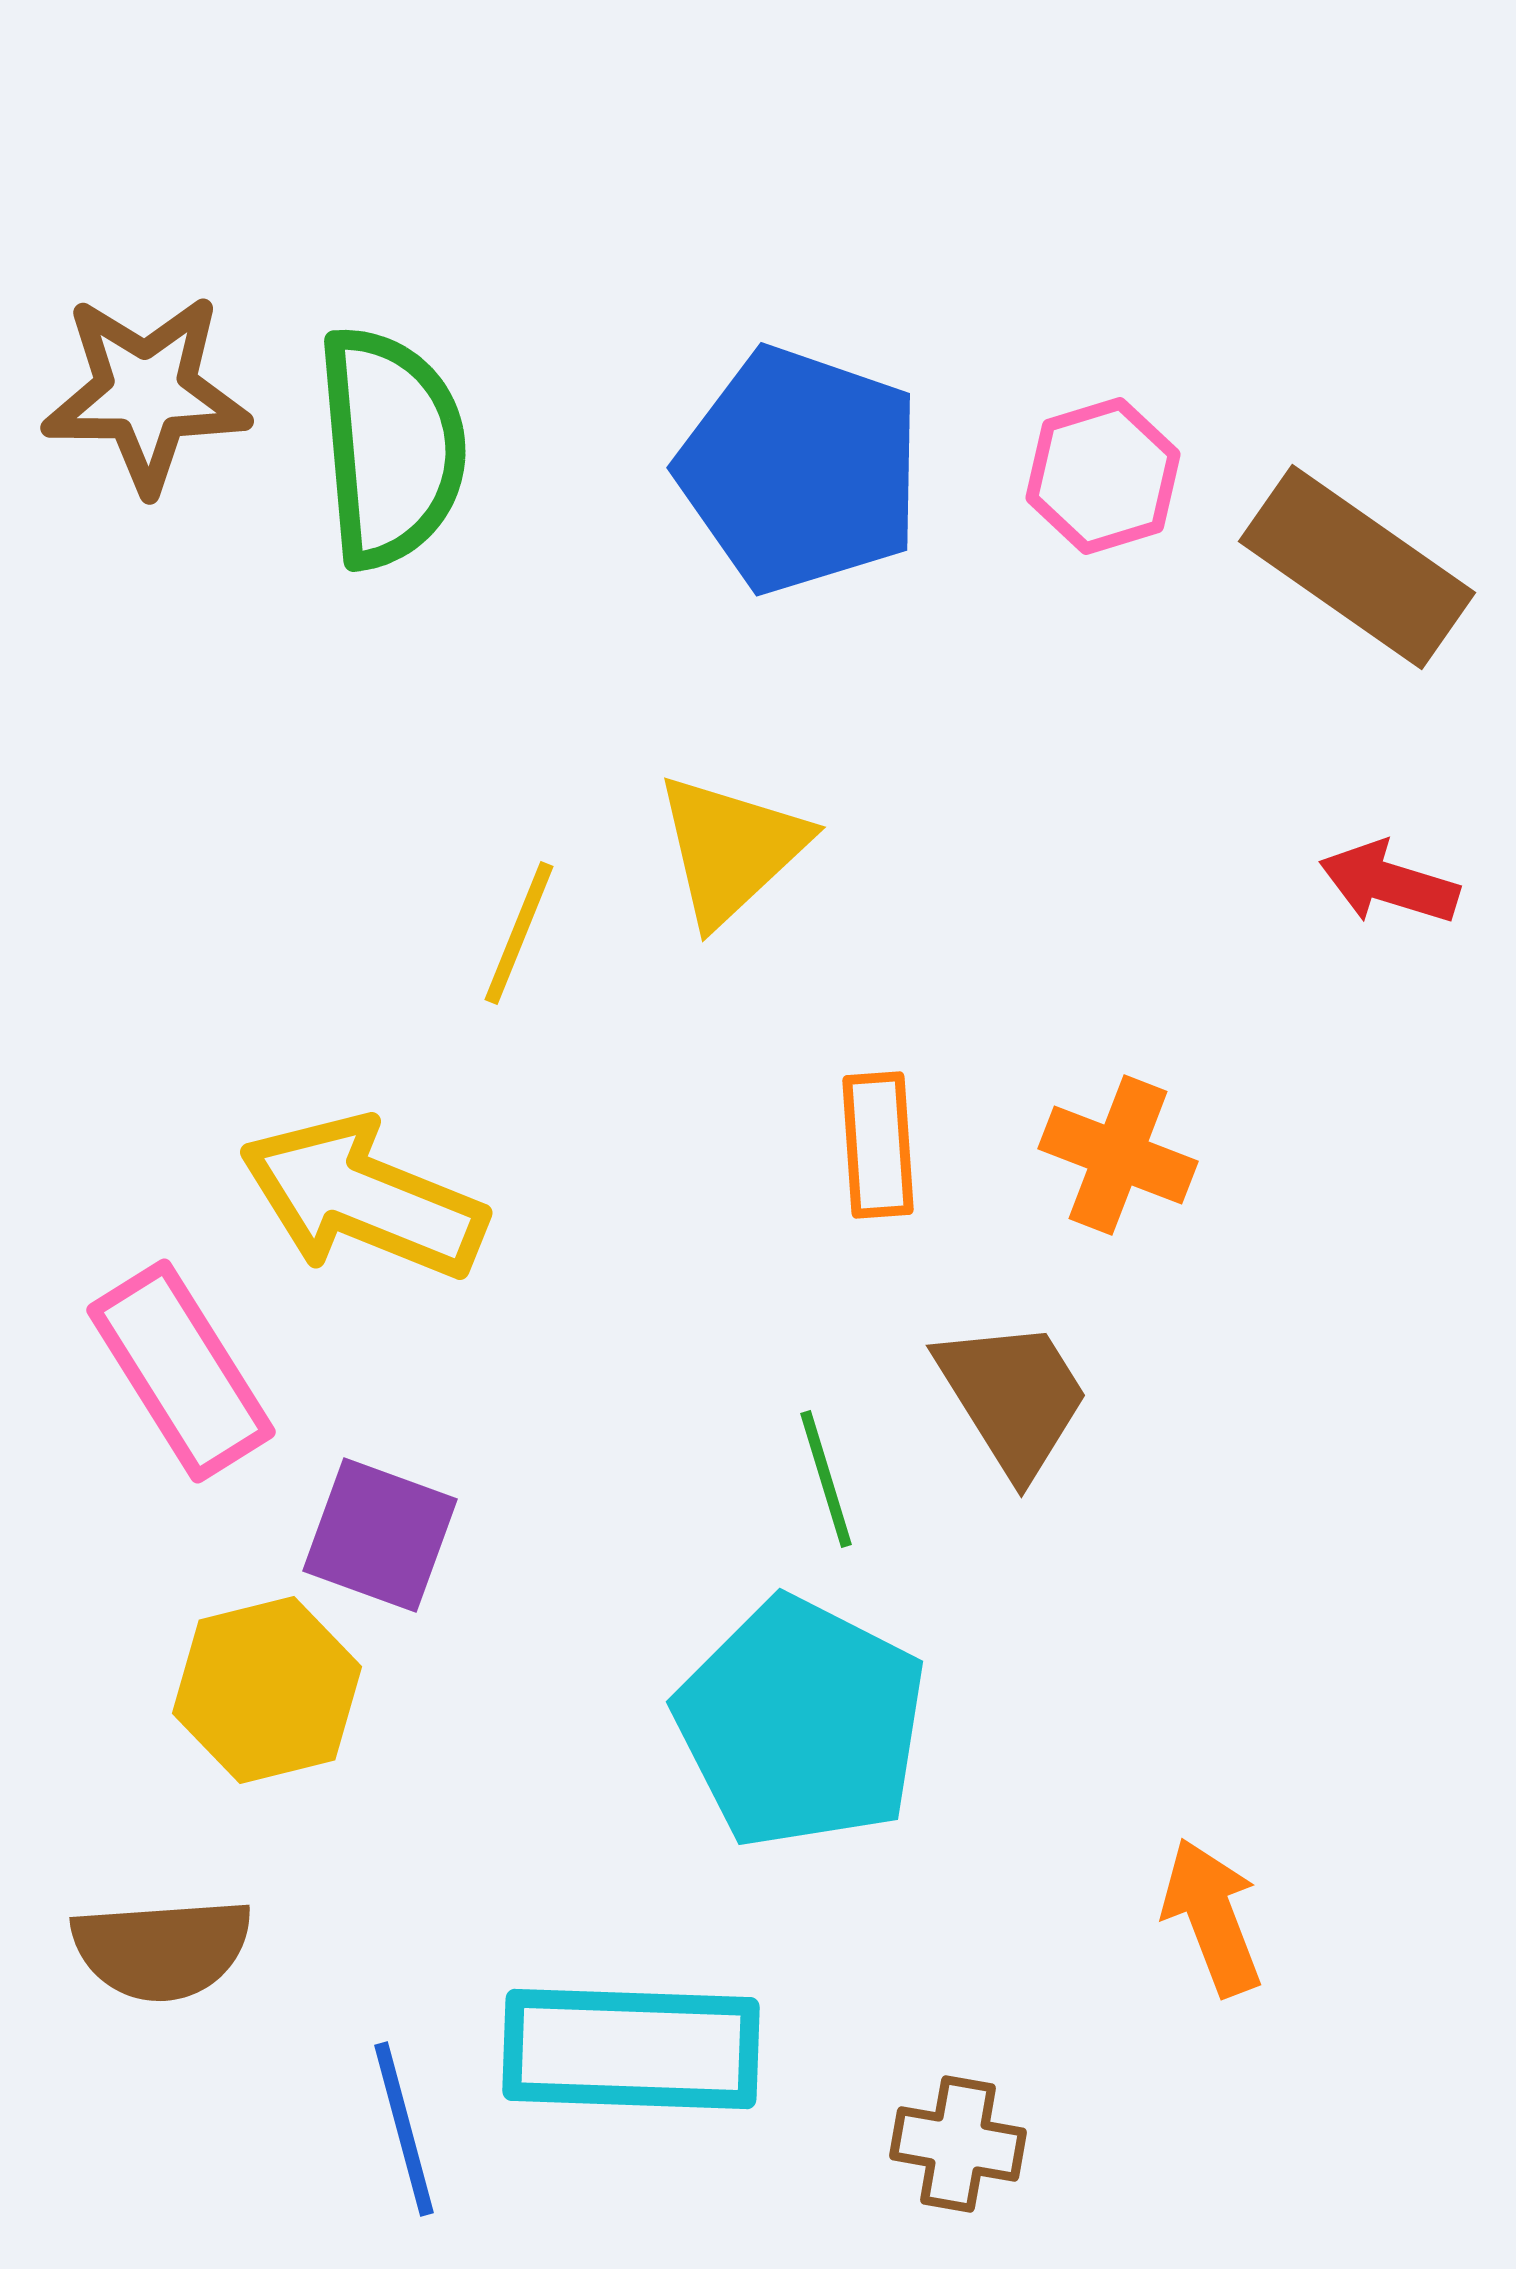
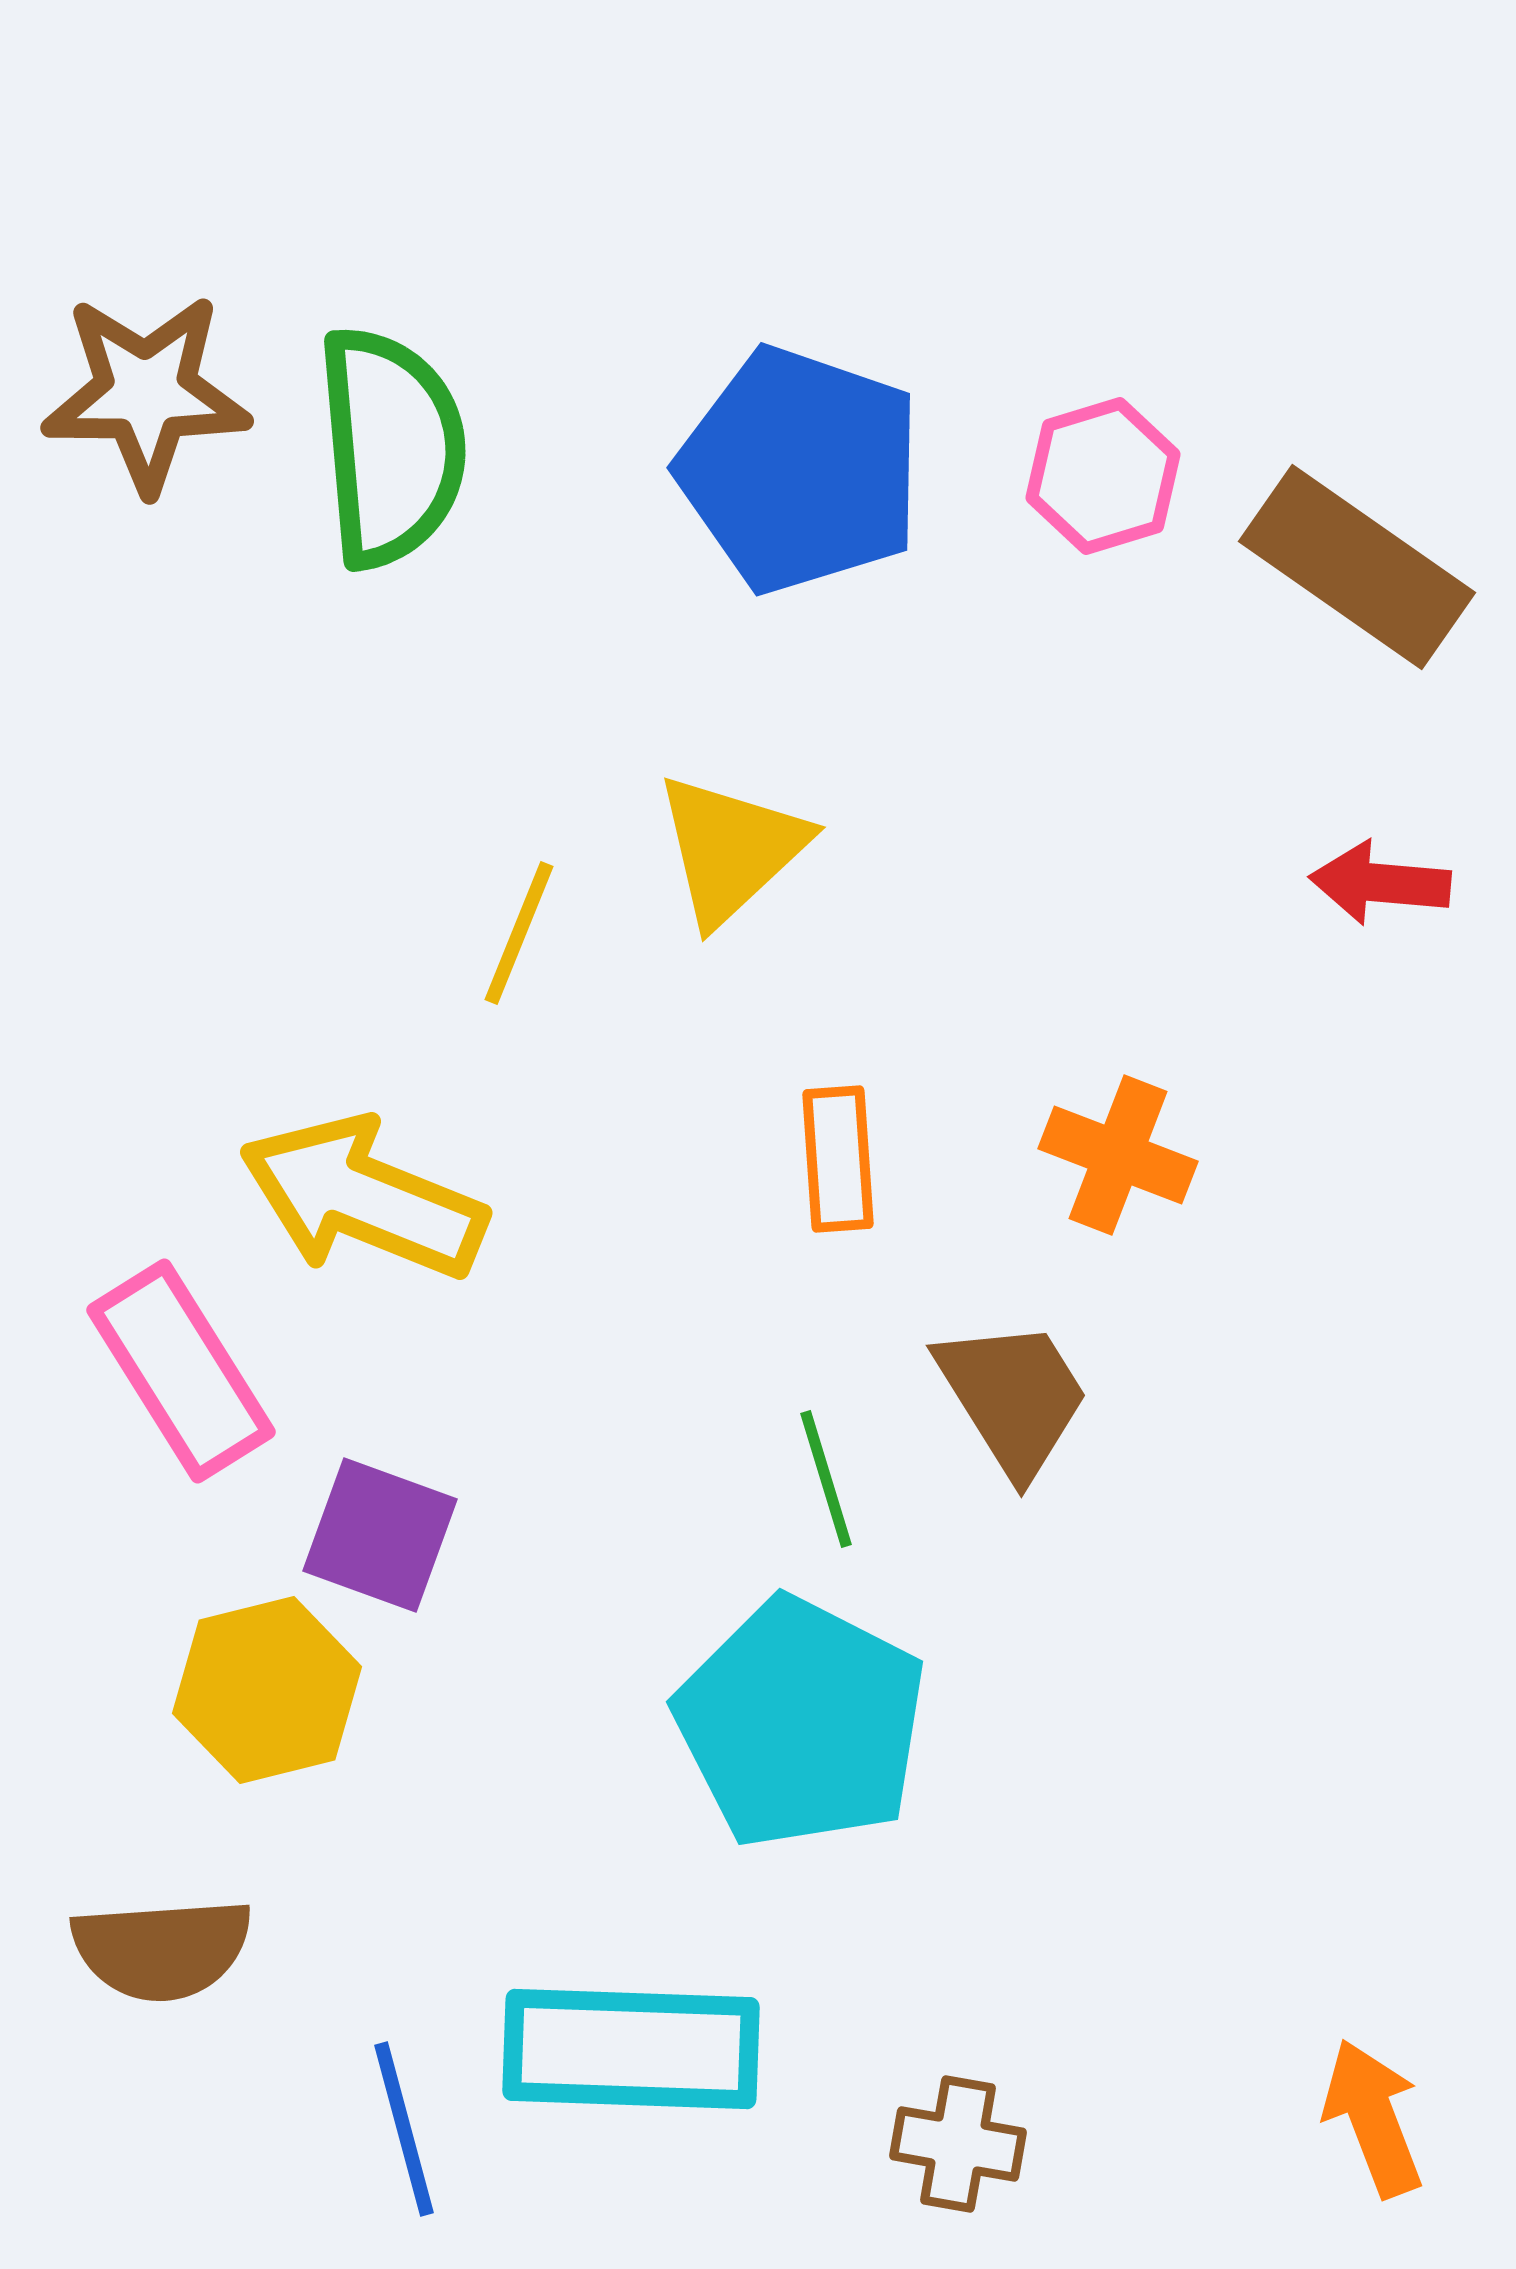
red arrow: moved 9 px left; rotated 12 degrees counterclockwise
orange rectangle: moved 40 px left, 14 px down
orange arrow: moved 161 px right, 201 px down
